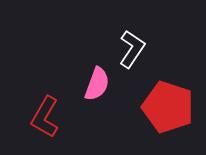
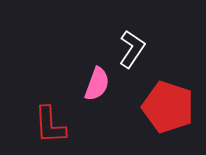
red L-shape: moved 5 px right, 8 px down; rotated 33 degrees counterclockwise
